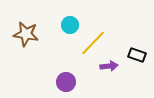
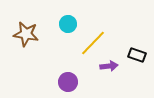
cyan circle: moved 2 px left, 1 px up
purple circle: moved 2 px right
